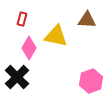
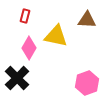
red rectangle: moved 3 px right, 3 px up
black cross: moved 1 px down
pink hexagon: moved 4 px left, 2 px down
